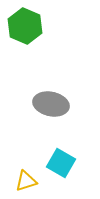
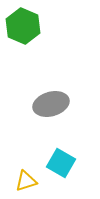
green hexagon: moved 2 px left
gray ellipse: rotated 28 degrees counterclockwise
